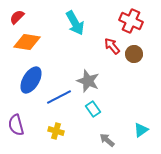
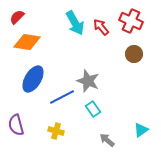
red arrow: moved 11 px left, 19 px up
blue ellipse: moved 2 px right, 1 px up
blue line: moved 3 px right
